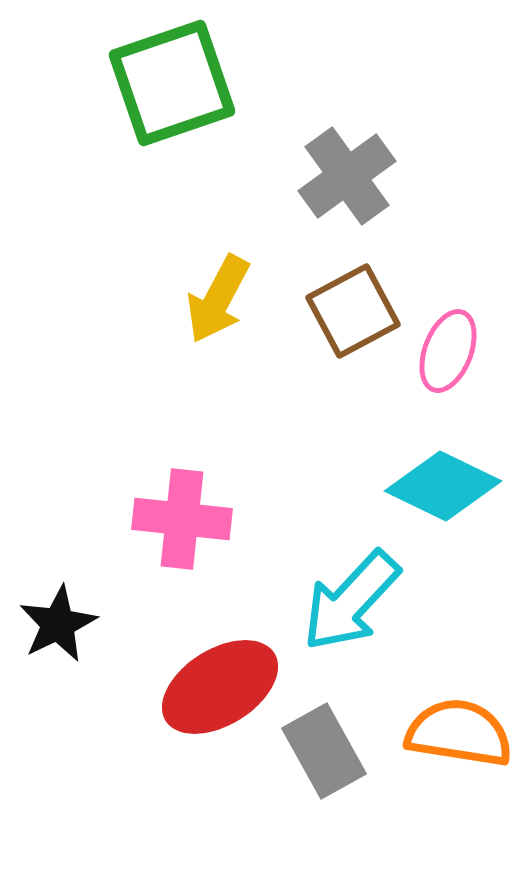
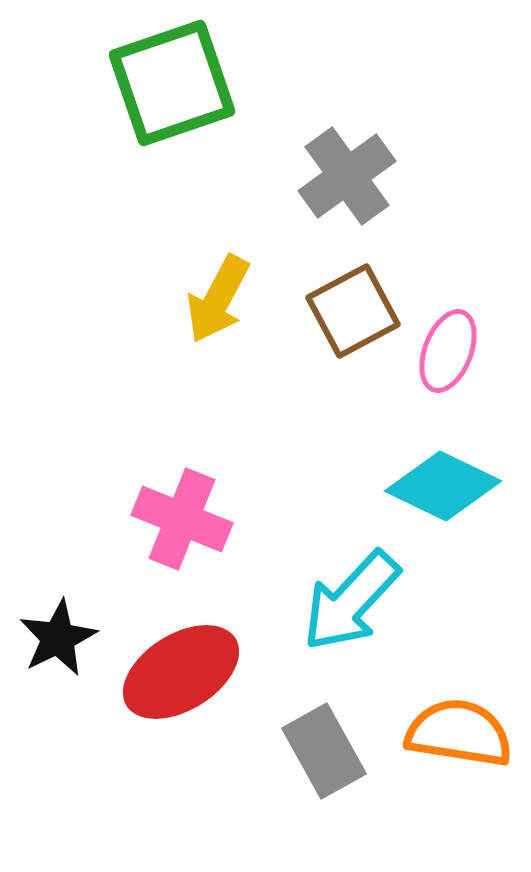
pink cross: rotated 16 degrees clockwise
black star: moved 14 px down
red ellipse: moved 39 px left, 15 px up
